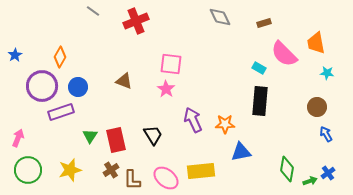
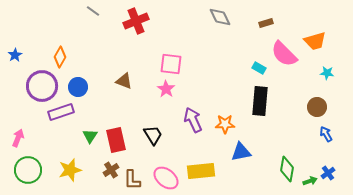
brown rectangle: moved 2 px right
orange trapezoid: moved 1 px left, 2 px up; rotated 95 degrees counterclockwise
